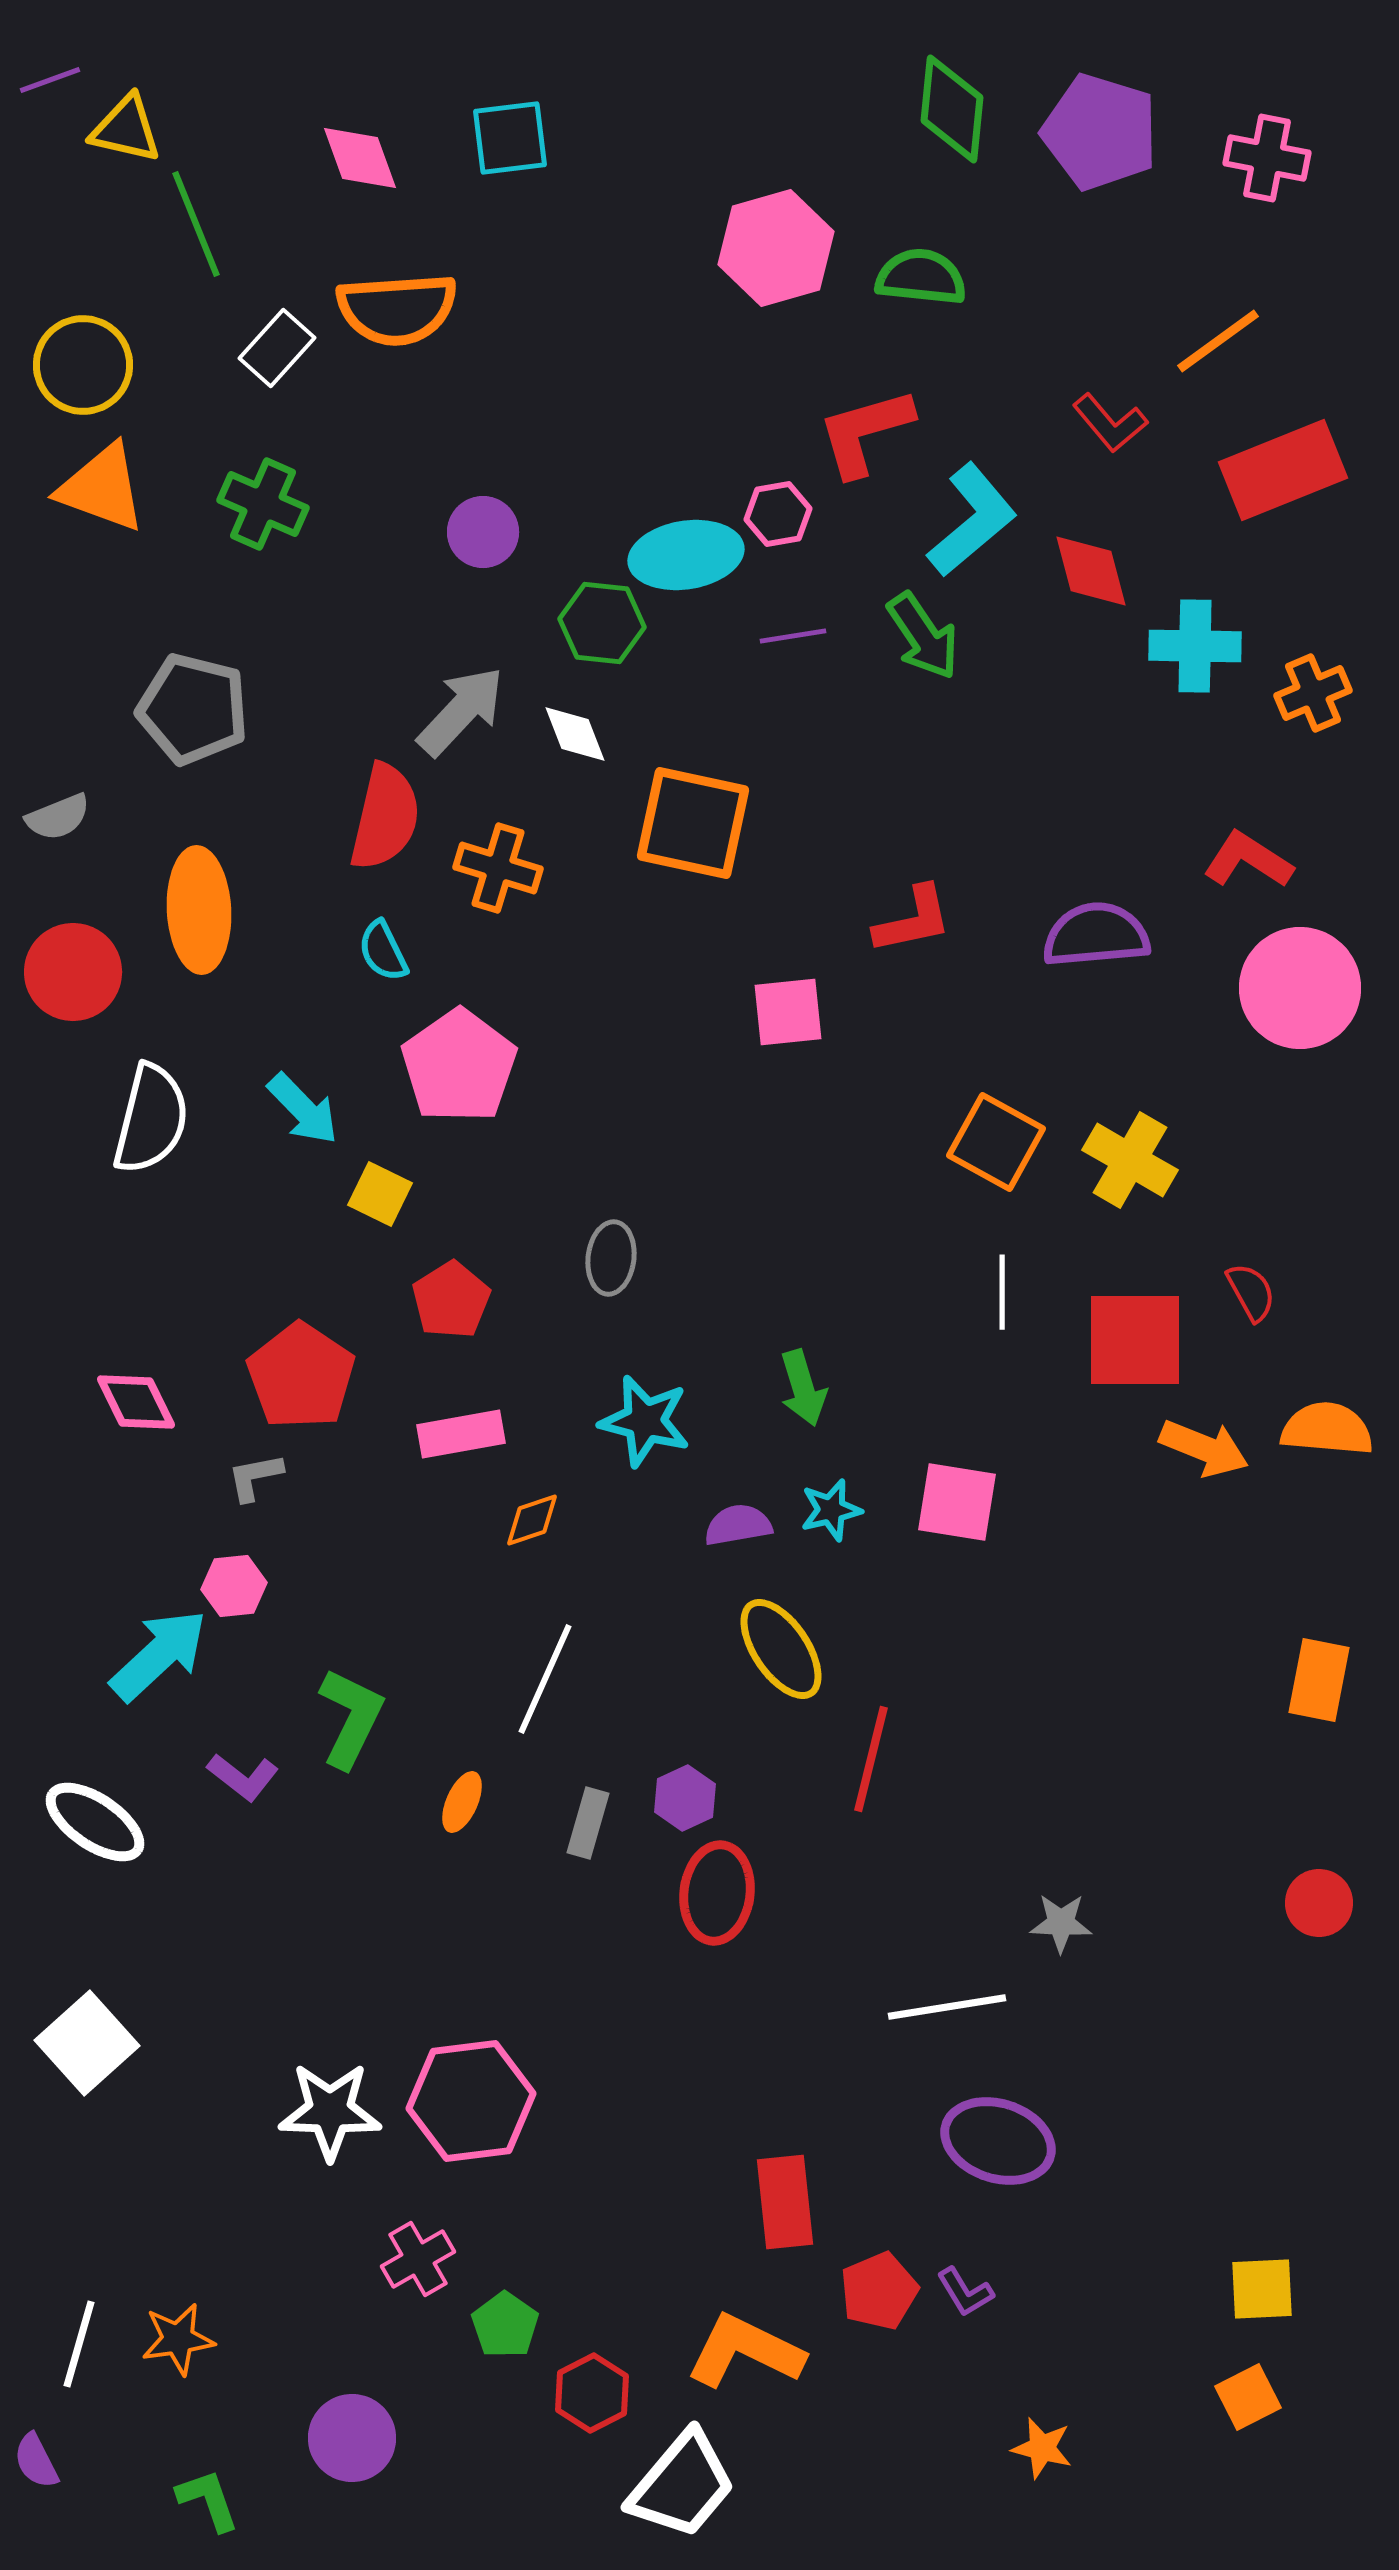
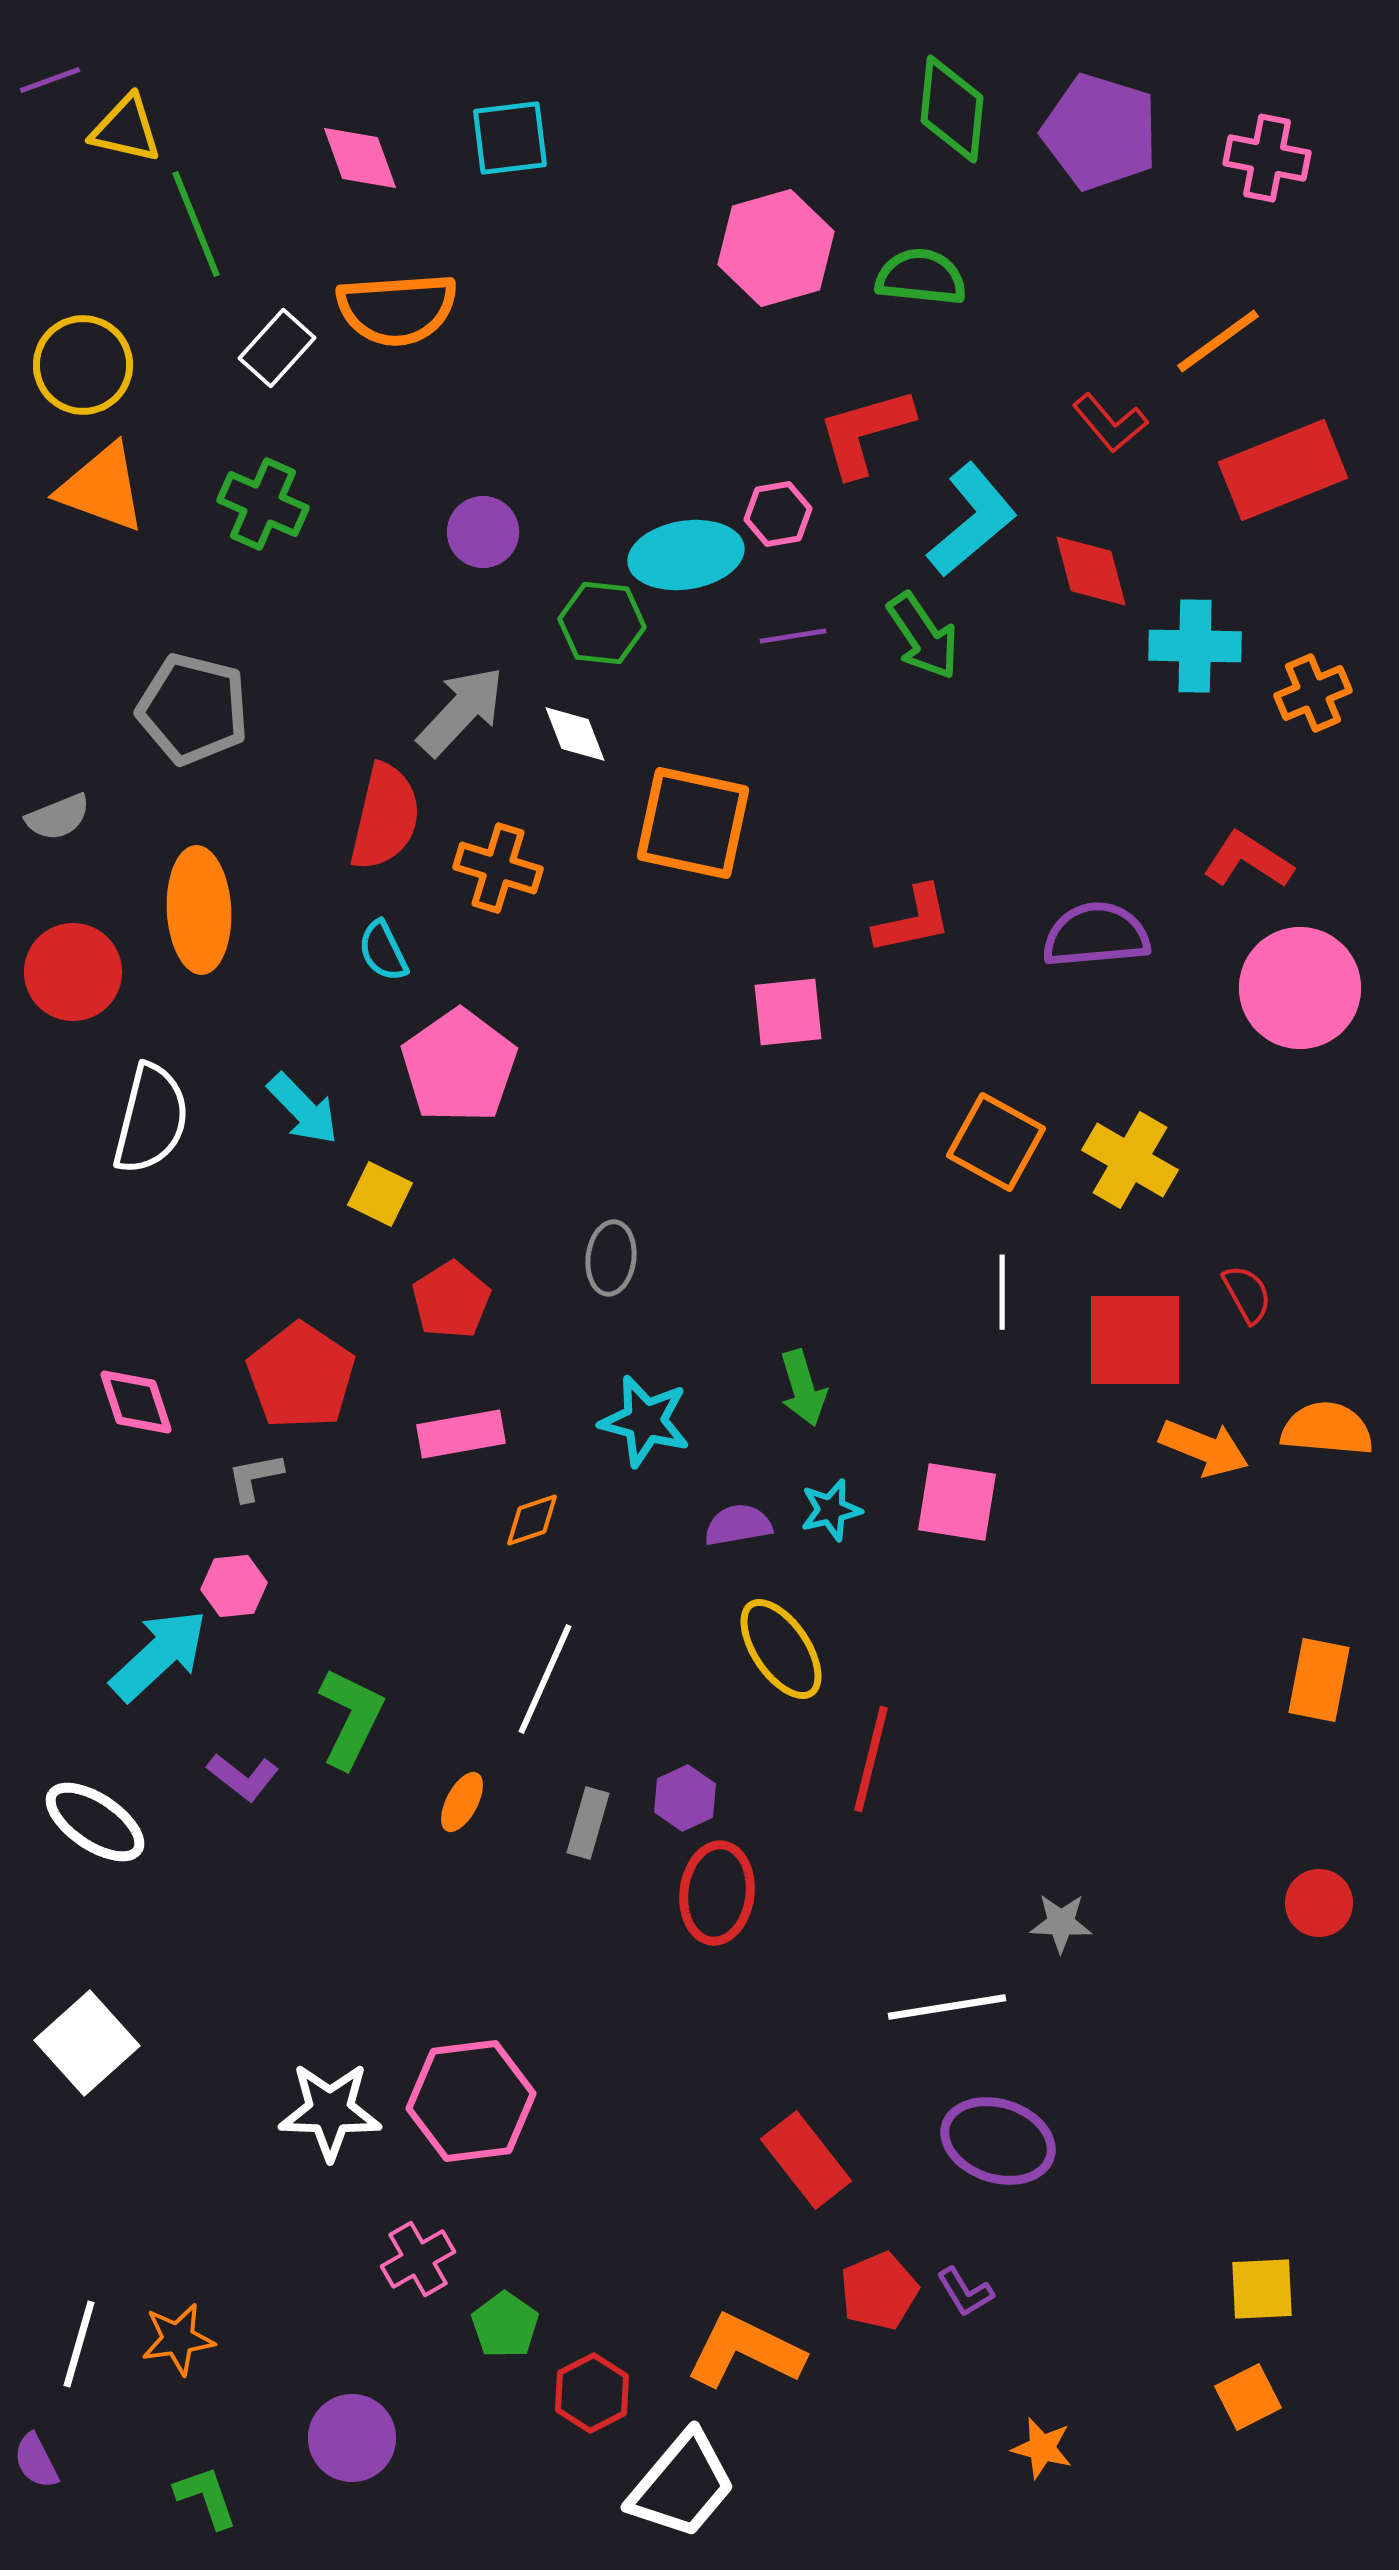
red semicircle at (1251, 1292): moved 4 px left, 2 px down
pink diamond at (136, 1402): rotated 8 degrees clockwise
orange ellipse at (462, 1802): rotated 4 degrees clockwise
red rectangle at (785, 2202): moved 21 px right, 42 px up; rotated 32 degrees counterclockwise
green L-shape at (208, 2500): moved 2 px left, 3 px up
